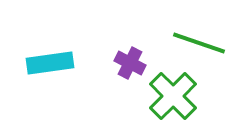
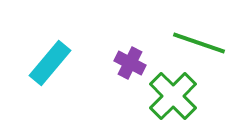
cyan rectangle: rotated 42 degrees counterclockwise
